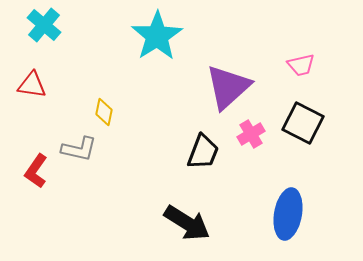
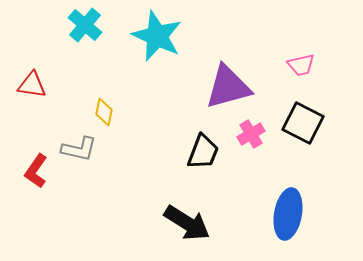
cyan cross: moved 41 px right
cyan star: rotated 15 degrees counterclockwise
purple triangle: rotated 27 degrees clockwise
